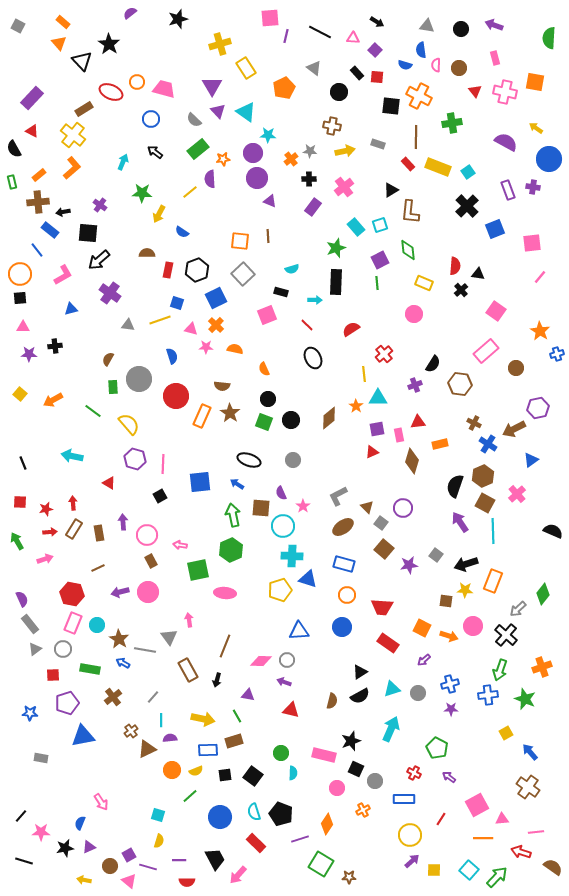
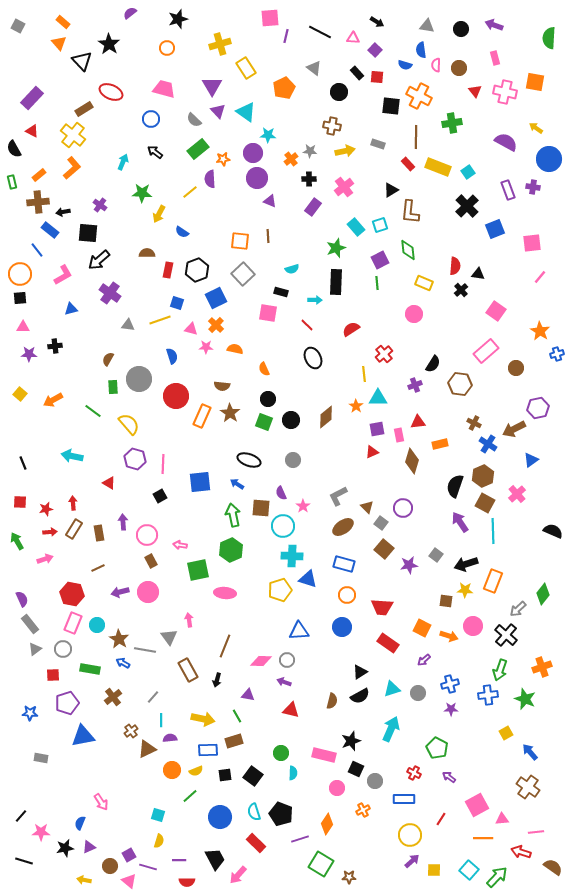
orange circle at (137, 82): moved 30 px right, 34 px up
pink square at (267, 315): moved 1 px right, 2 px up; rotated 30 degrees clockwise
brown diamond at (329, 418): moved 3 px left, 1 px up
